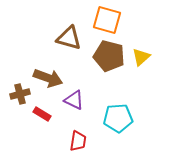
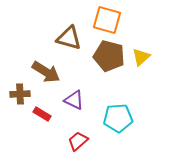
brown arrow: moved 2 px left, 6 px up; rotated 12 degrees clockwise
brown cross: rotated 12 degrees clockwise
red trapezoid: rotated 140 degrees counterclockwise
